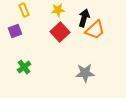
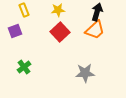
black arrow: moved 13 px right, 6 px up
